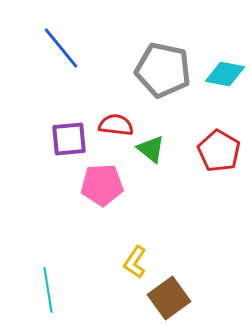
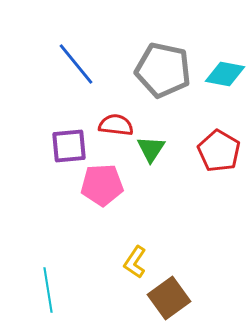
blue line: moved 15 px right, 16 px down
purple square: moved 7 px down
green triangle: rotated 24 degrees clockwise
